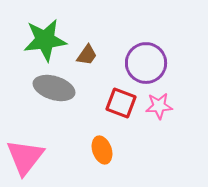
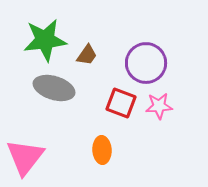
orange ellipse: rotated 16 degrees clockwise
